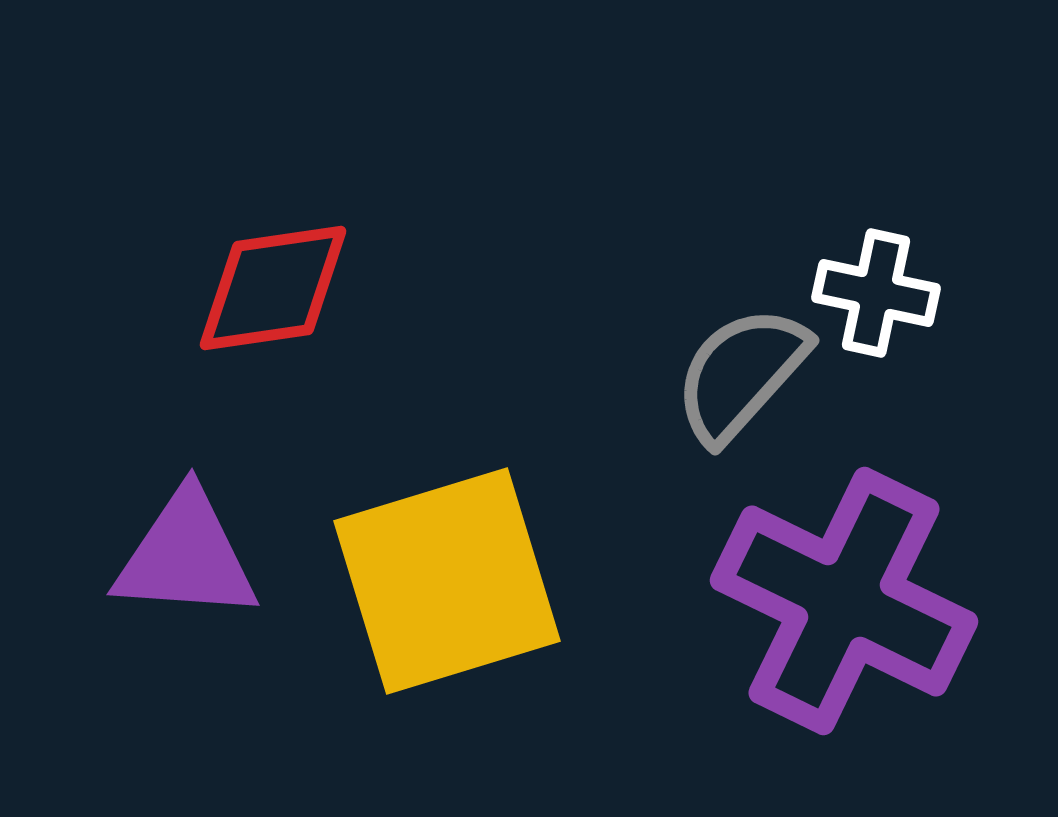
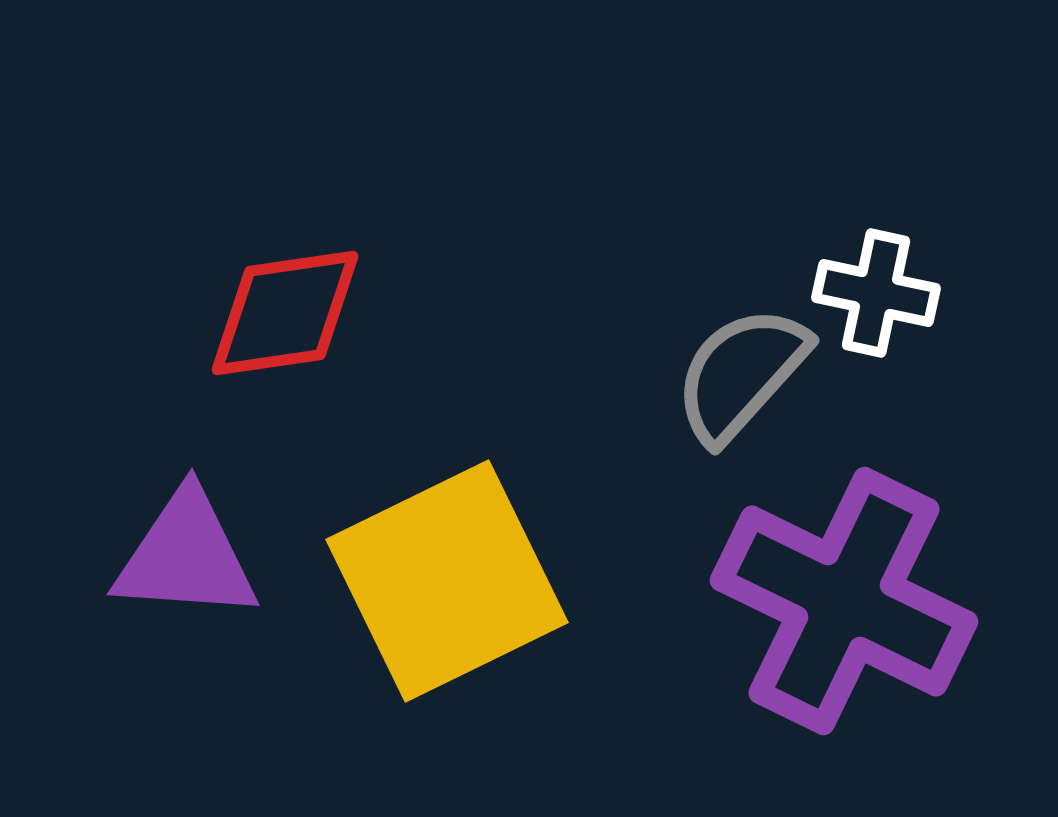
red diamond: moved 12 px right, 25 px down
yellow square: rotated 9 degrees counterclockwise
